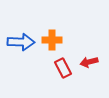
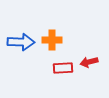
red rectangle: rotated 66 degrees counterclockwise
